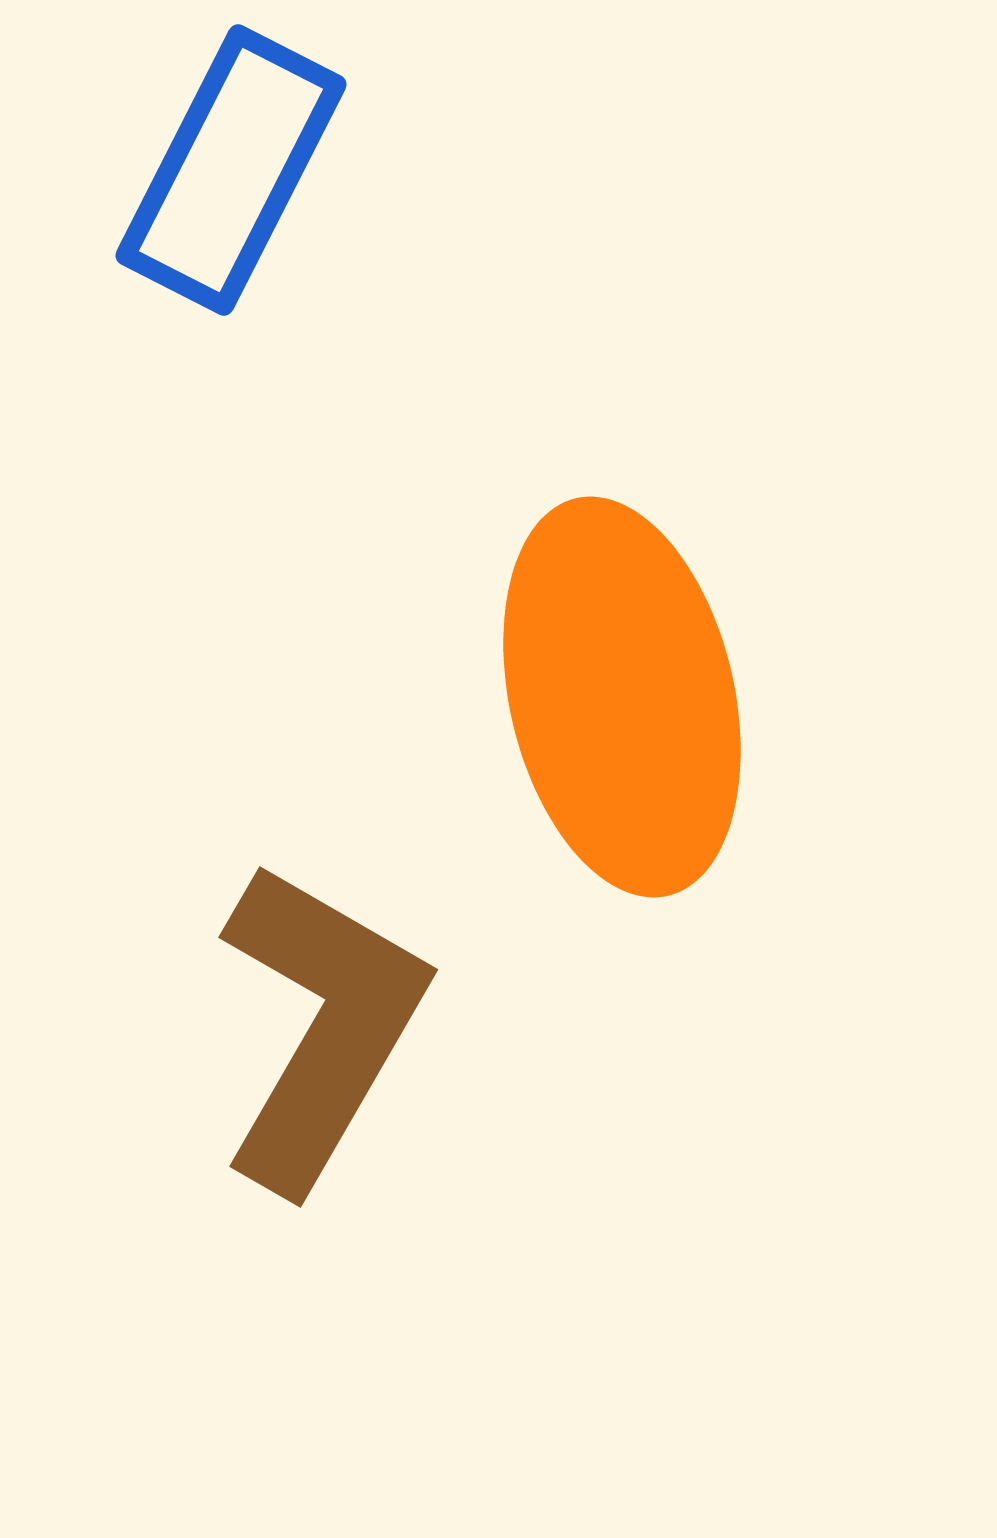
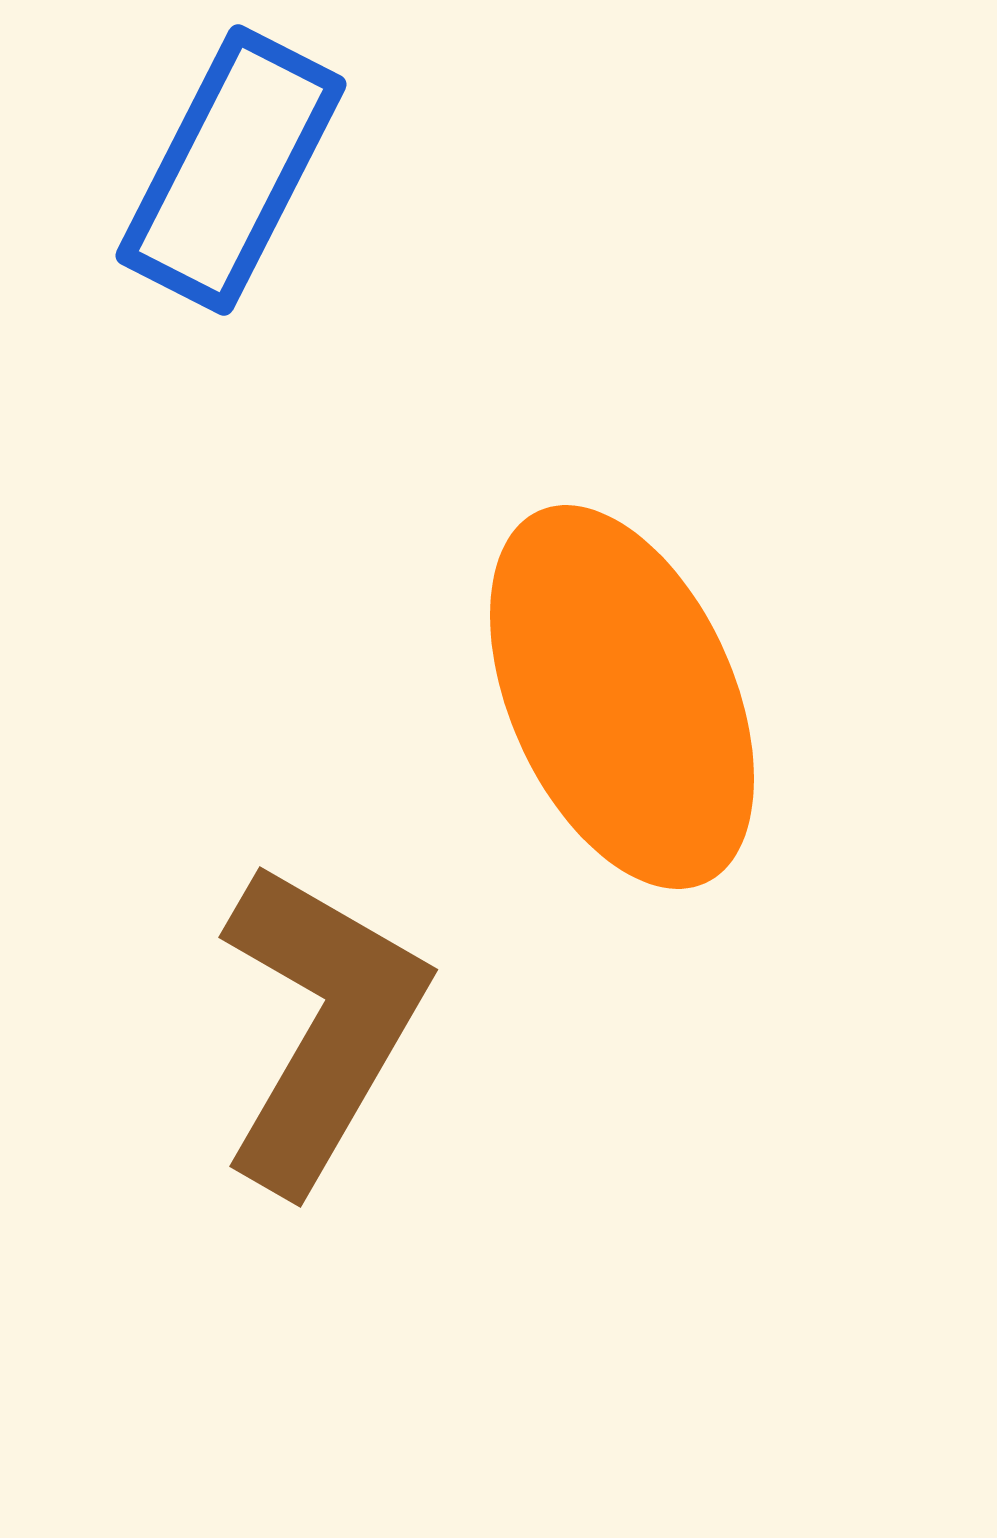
orange ellipse: rotated 11 degrees counterclockwise
